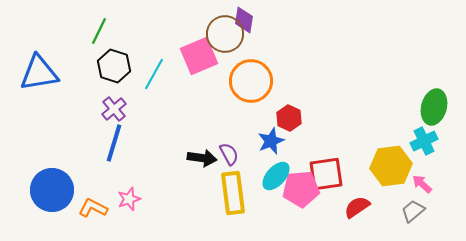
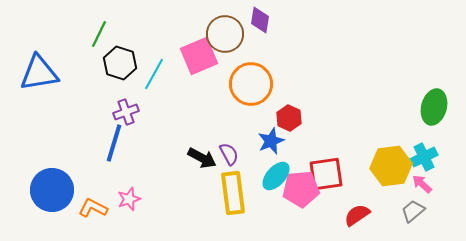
purple diamond: moved 16 px right
green line: moved 3 px down
black hexagon: moved 6 px right, 3 px up
orange circle: moved 3 px down
purple cross: moved 12 px right, 3 px down; rotated 20 degrees clockwise
cyan cross: moved 16 px down
black arrow: rotated 20 degrees clockwise
red semicircle: moved 8 px down
